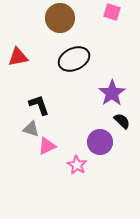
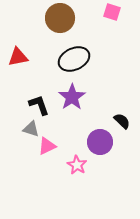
purple star: moved 40 px left, 4 px down
